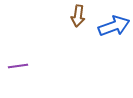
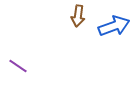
purple line: rotated 42 degrees clockwise
